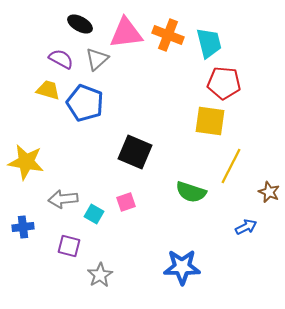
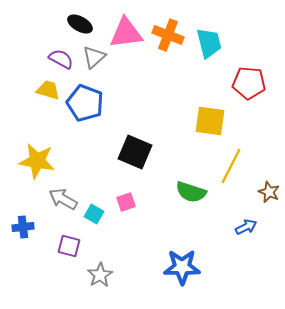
gray triangle: moved 3 px left, 2 px up
red pentagon: moved 25 px right
yellow star: moved 11 px right, 1 px up
gray arrow: rotated 36 degrees clockwise
